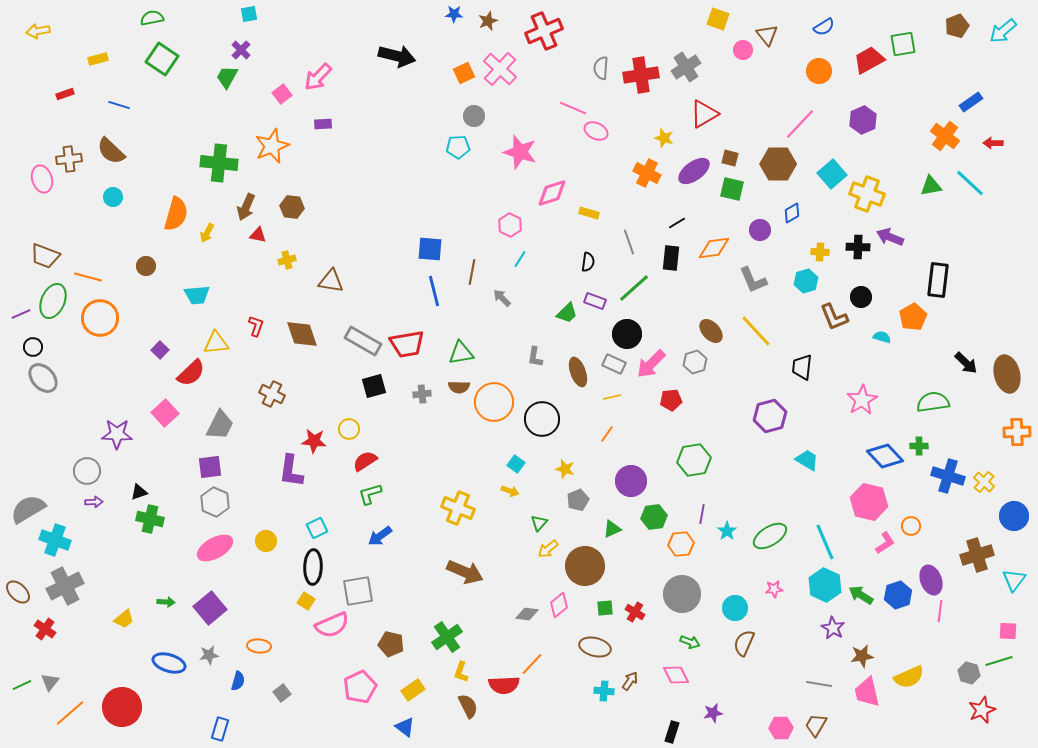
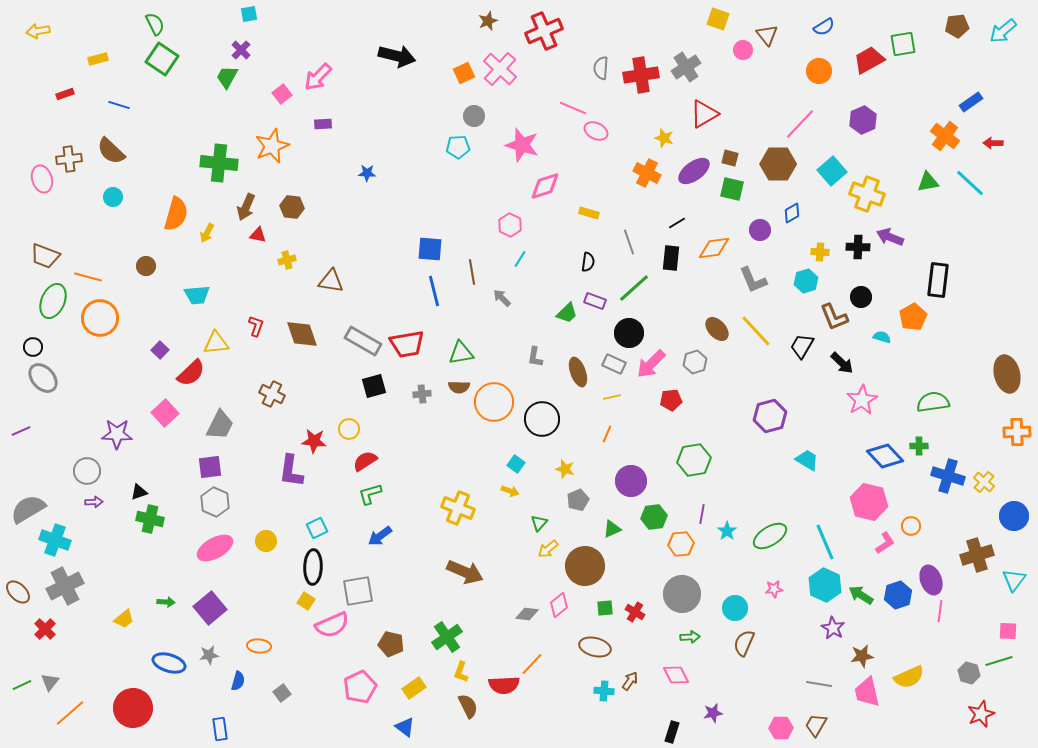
blue star at (454, 14): moved 87 px left, 159 px down
green semicircle at (152, 18): moved 3 px right, 6 px down; rotated 75 degrees clockwise
brown pentagon at (957, 26): rotated 15 degrees clockwise
pink star at (520, 152): moved 2 px right, 7 px up
cyan square at (832, 174): moved 3 px up
green triangle at (931, 186): moved 3 px left, 4 px up
pink diamond at (552, 193): moved 7 px left, 7 px up
brown line at (472, 272): rotated 20 degrees counterclockwise
purple line at (21, 314): moved 117 px down
brown ellipse at (711, 331): moved 6 px right, 2 px up
black circle at (627, 334): moved 2 px right, 1 px up
black arrow at (966, 363): moved 124 px left
black trapezoid at (802, 367): moved 21 px up; rotated 24 degrees clockwise
orange line at (607, 434): rotated 12 degrees counterclockwise
red cross at (45, 629): rotated 10 degrees clockwise
green arrow at (690, 642): moved 5 px up; rotated 24 degrees counterclockwise
yellow rectangle at (413, 690): moved 1 px right, 2 px up
red circle at (122, 707): moved 11 px right, 1 px down
red star at (982, 710): moved 1 px left, 4 px down
blue rectangle at (220, 729): rotated 25 degrees counterclockwise
